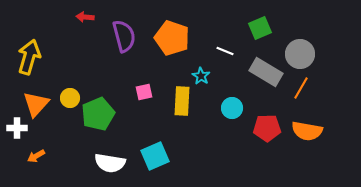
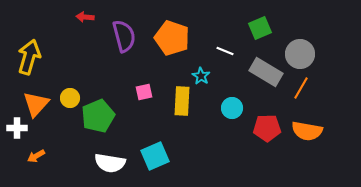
green pentagon: moved 2 px down
